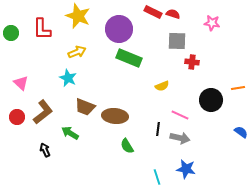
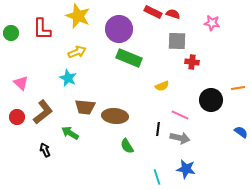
brown trapezoid: rotated 15 degrees counterclockwise
